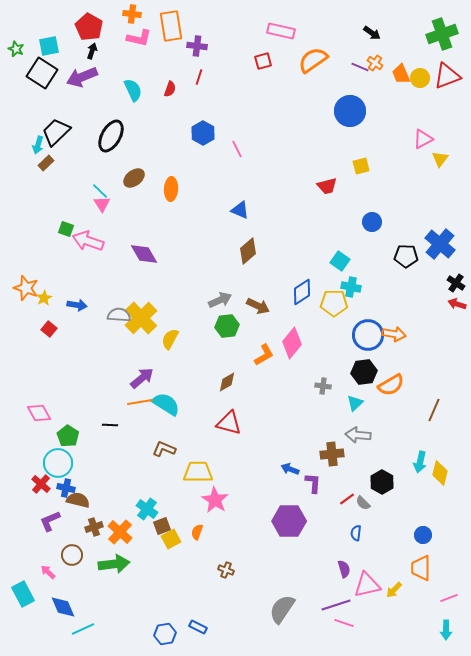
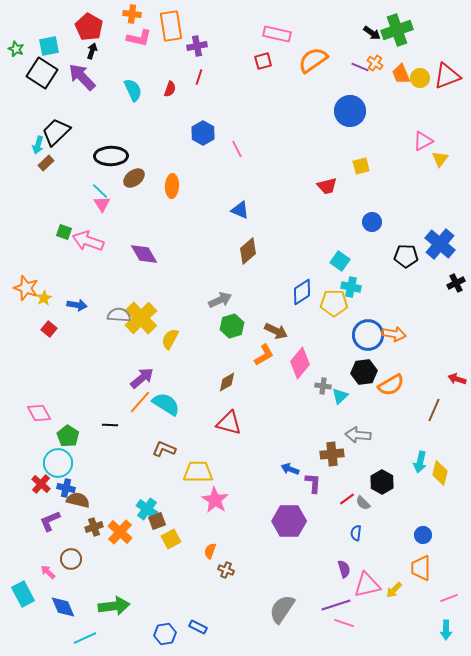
pink rectangle at (281, 31): moved 4 px left, 3 px down
green cross at (442, 34): moved 45 px left, 4 px up
purple cross at (197, 46): rotated 18 degrees counterclockwise
purple arrow at (82, 77): rotated 68 degrees clockwise
black ellipse at (111, 136): moved 20 px down; rotated 60 degrees clockwise
pink triangle at (423, 139): moved 2 px down
orange ellipse at (171, 189): moved 1 px right, 3 px up
green square at (66, 229): moved 2 px left, 3 px down
black cross at (456, 283): rotated 30 degrees clockwise
red arrow at (457, 304): moved 75 px down
brown arrow at (258, 306): moved 18 px right, 25 px down
green hexagon at (227, 326): moved 5 px right; rotated 10 degrees counterclockwise
pink diamond at (292, 343): moved 8 px right, 20 px down
orange line at (140, 402): rotated 40 degrees counterclockwise
cyan triangle at (355, 403): moved 15 px left, 7 px up
brown square at (162, 526): moved 5 px left, 5 px up
orange semicircle at (197, 532): moved 13 px right, 19 px down
brown circle at (72, 555): moved 1 px left, 4 px down
green arrow at (114, 564): moved 42 px down
cyan line at (83, 629): moved 2 px right, 9 px down
